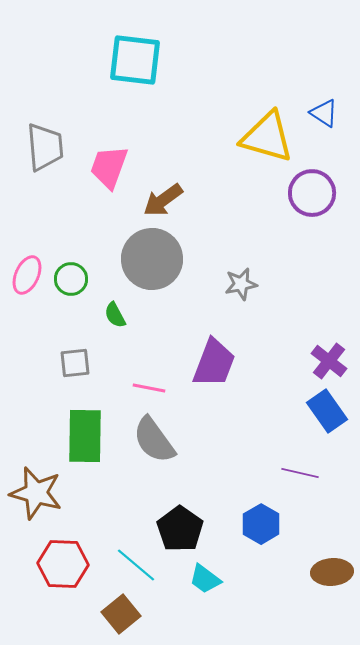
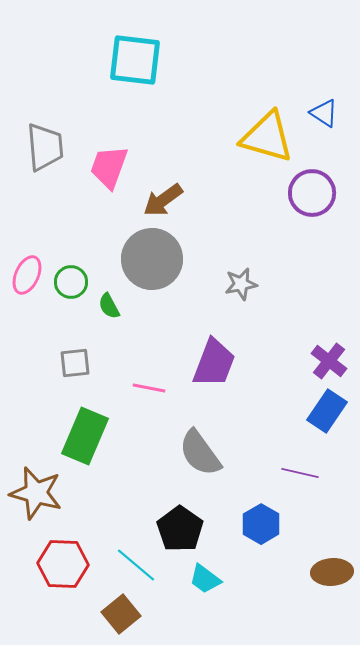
green circle: moved 3 px down
green semicircle: moved 6 px left, 9 px up
blue rectangle: rotated 69 degrees clockwise
green rectangle: rotated 22 degrees clockwise
gray semicircle: moved 46 px right, 13 px down
